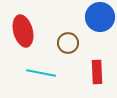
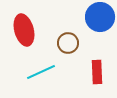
red ellipse: moved 1 px right, 1 px up
cyan line: moved 1 px up; rotated 36 degrees counterclockwise
